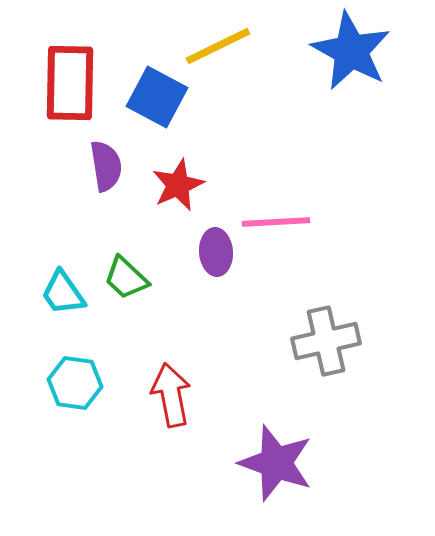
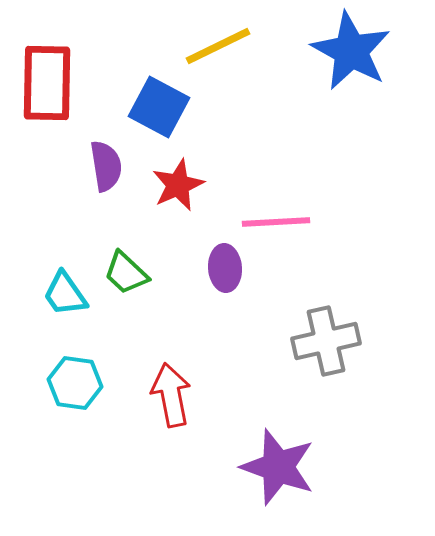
red rectangle: moved 23 px left
blue square: moved 2 px right, 10 px down
purple ellipse: moved 9 px right, 16 px down
green trapezoid: moved 5 px up
cyan trapezoid: moved 2 px right, 1 px down
purple star: moved 2 px right, 4 px down
